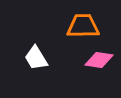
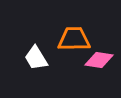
orange trapezoid: moved 9 px left, 13 px down
